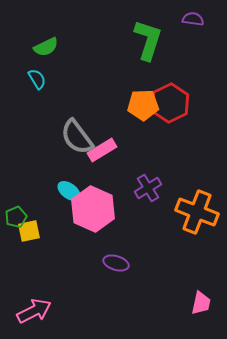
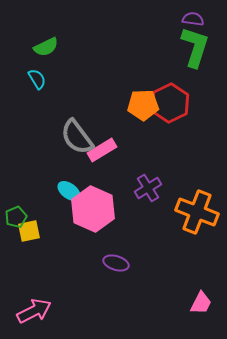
green L-shape: moved 47 px right, 7 px down
pink trapezoid: rotated 15 degrees clockwise
